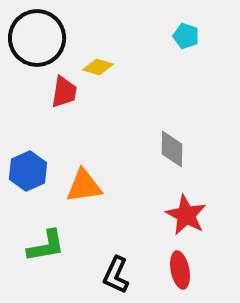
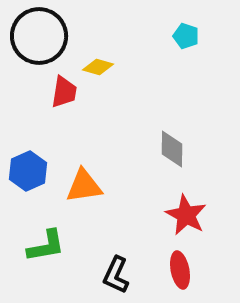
black circle: moved 2 px right, 2 px up
